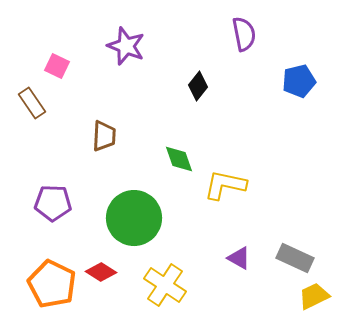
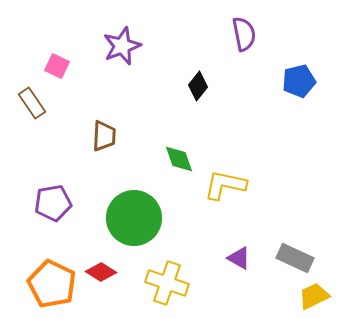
purple star: moved 4 px left; rotated 30 degrees clockwise
purple pentagon: rotated 12 degrees counterclockwise
yellow cross: moved 2 px right, 2 px up; rotated 15 degrees counterclockwise
